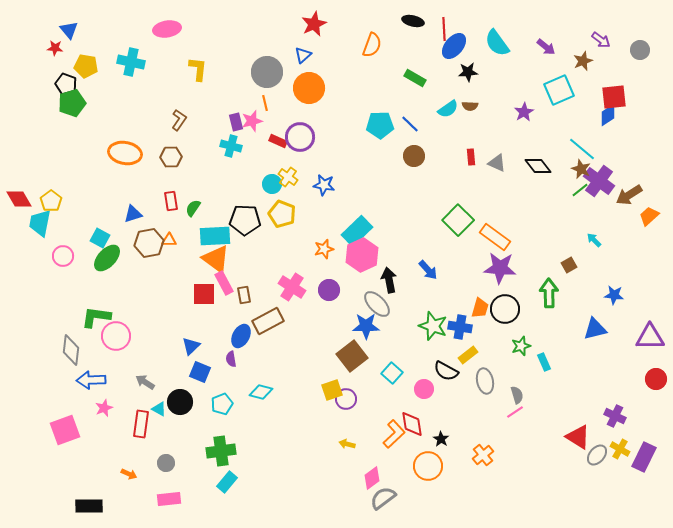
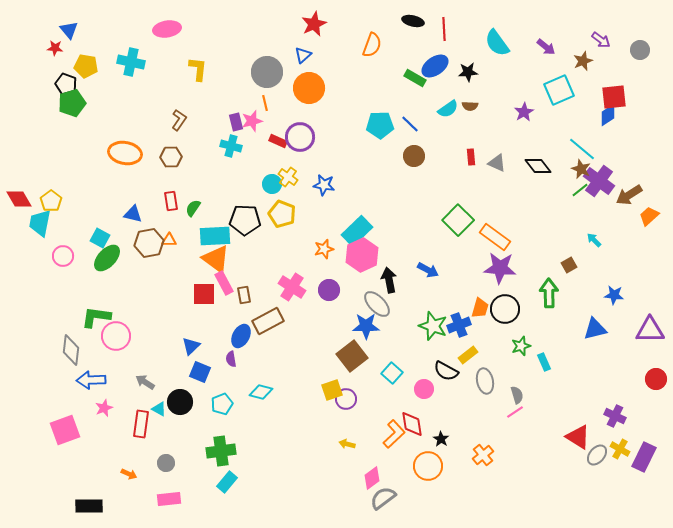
blue ellipse at (454, 46): moved 19 px left, 20 px down; rotated 16 degrees clockwise
blue triangle at (133, 214): rotated 30 degrees clockwise
blue arrow at (428, 270): rotated 20 degrees counterclockwise
blue cross at (460, 327): moved 1 px left, 2 px up; rotated 30 degrees counterclockwise
purple triangle at (650, 337): moved 7 px up
